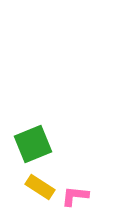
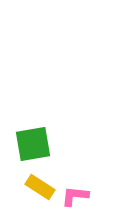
green square: rotated 12 degrees clockwise
